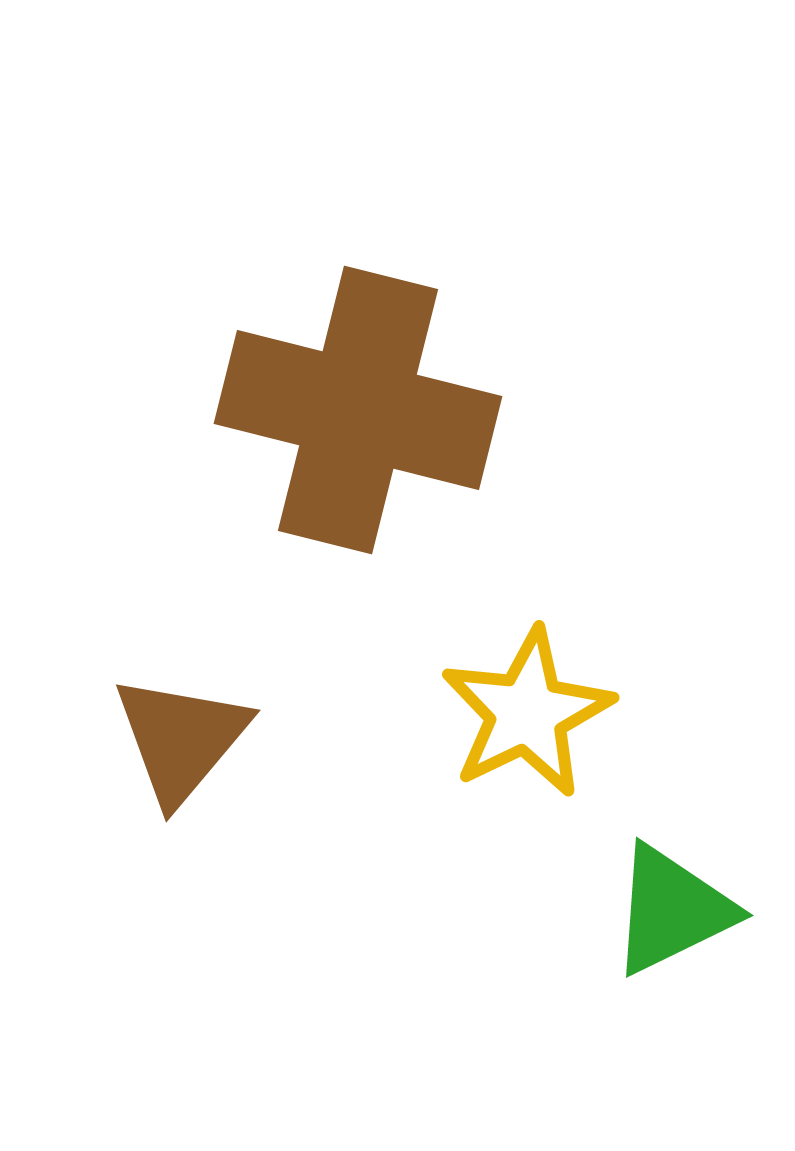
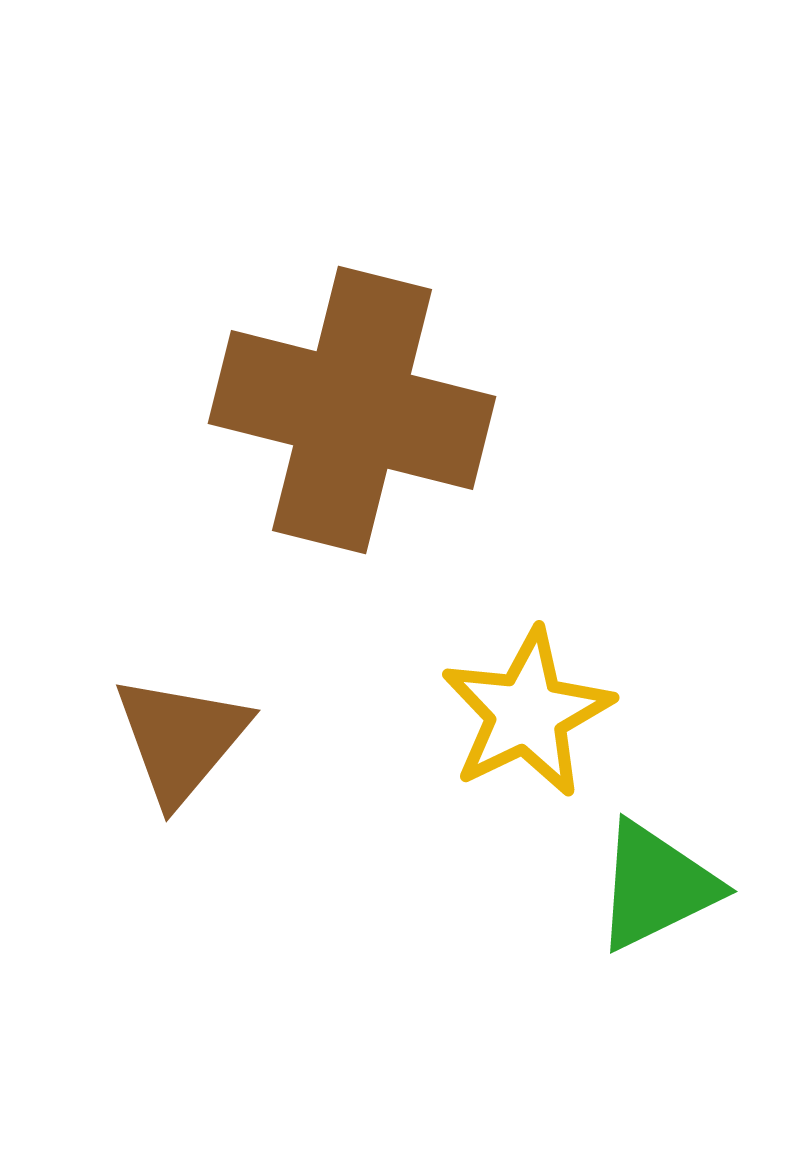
brown cross: moved 6 px left
green triangle: moved 16 px left, 24 px up
